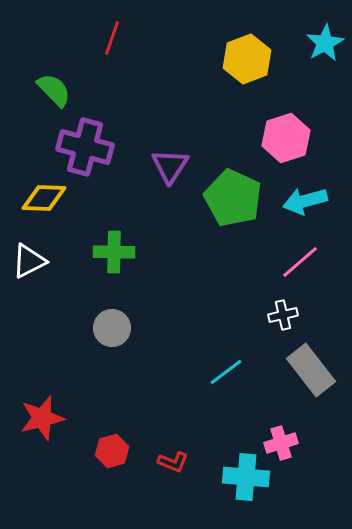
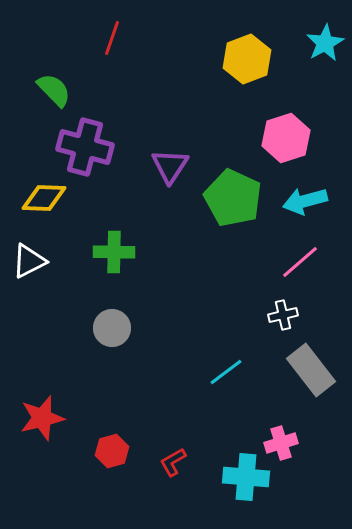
red L-shape: rotated 128 degrees clockwise
